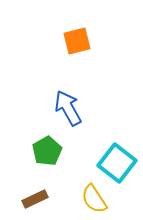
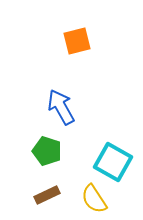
blue arrow: moved 7 px left, 1 px up
green pentagon: rotated 24 degrees counterclockwise
cyan square: moved 4 px left, 1 px up; rotated 9 degrees counterclockwise
brown rectangle: moved 12 px right, 4 px up
